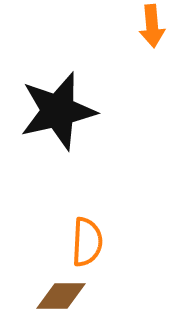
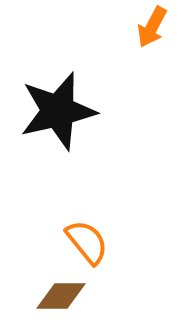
orange arrow: moved 1 px down; rotated 33 degrees clockwise
orange semicircle: rotated 42 degrees counterclockwise
